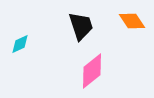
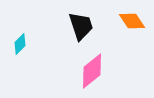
cyan diamond: rotated 20 degrees counterclockwise
